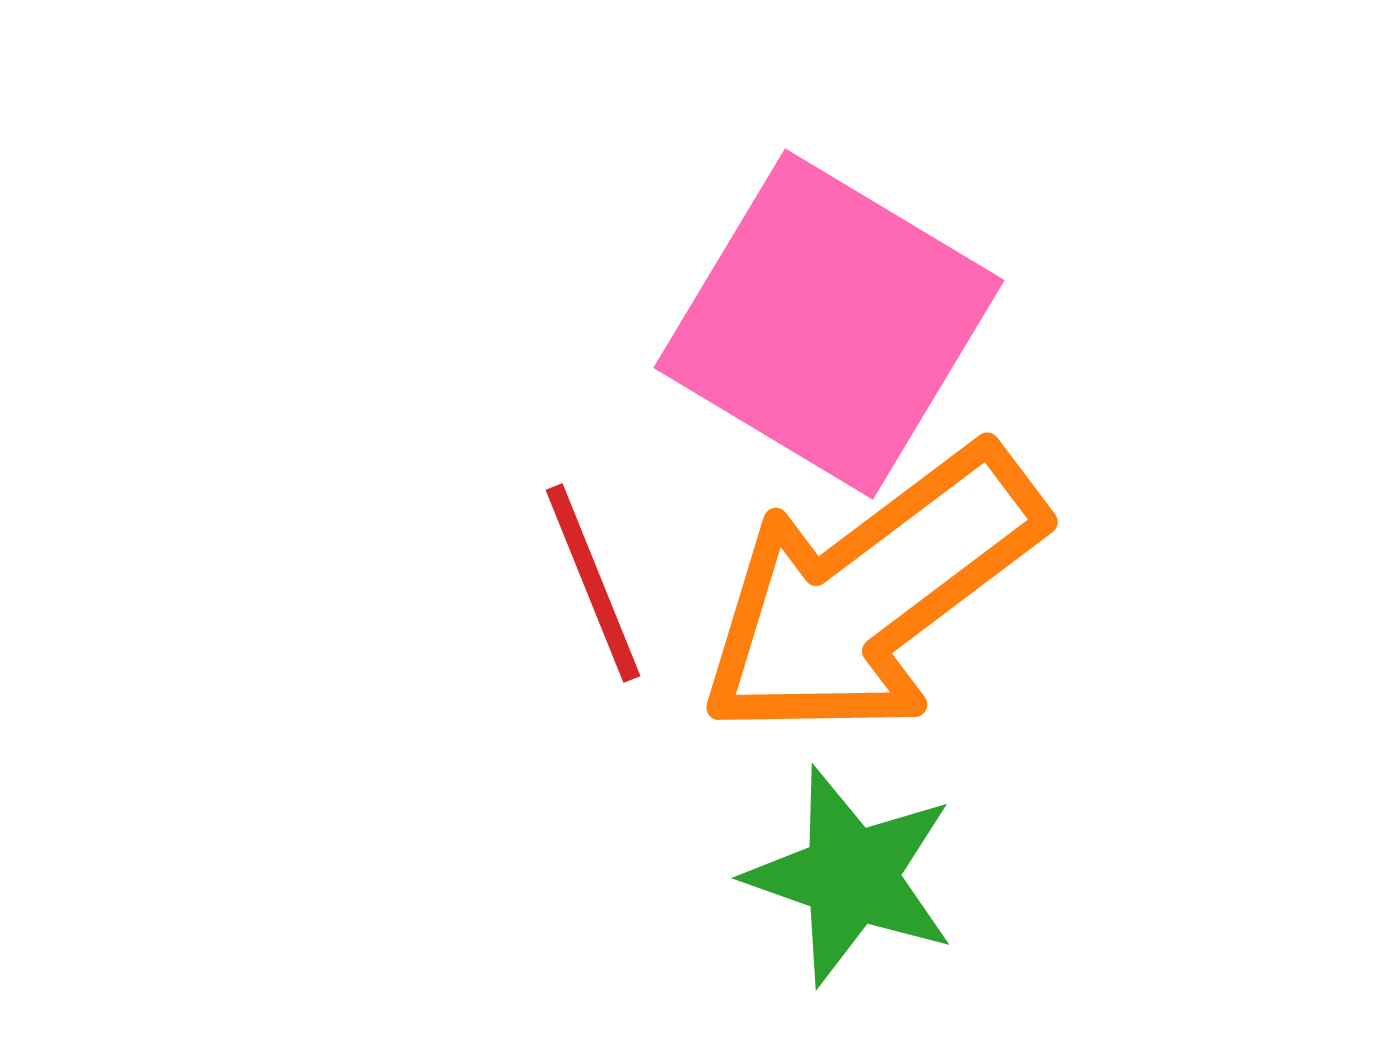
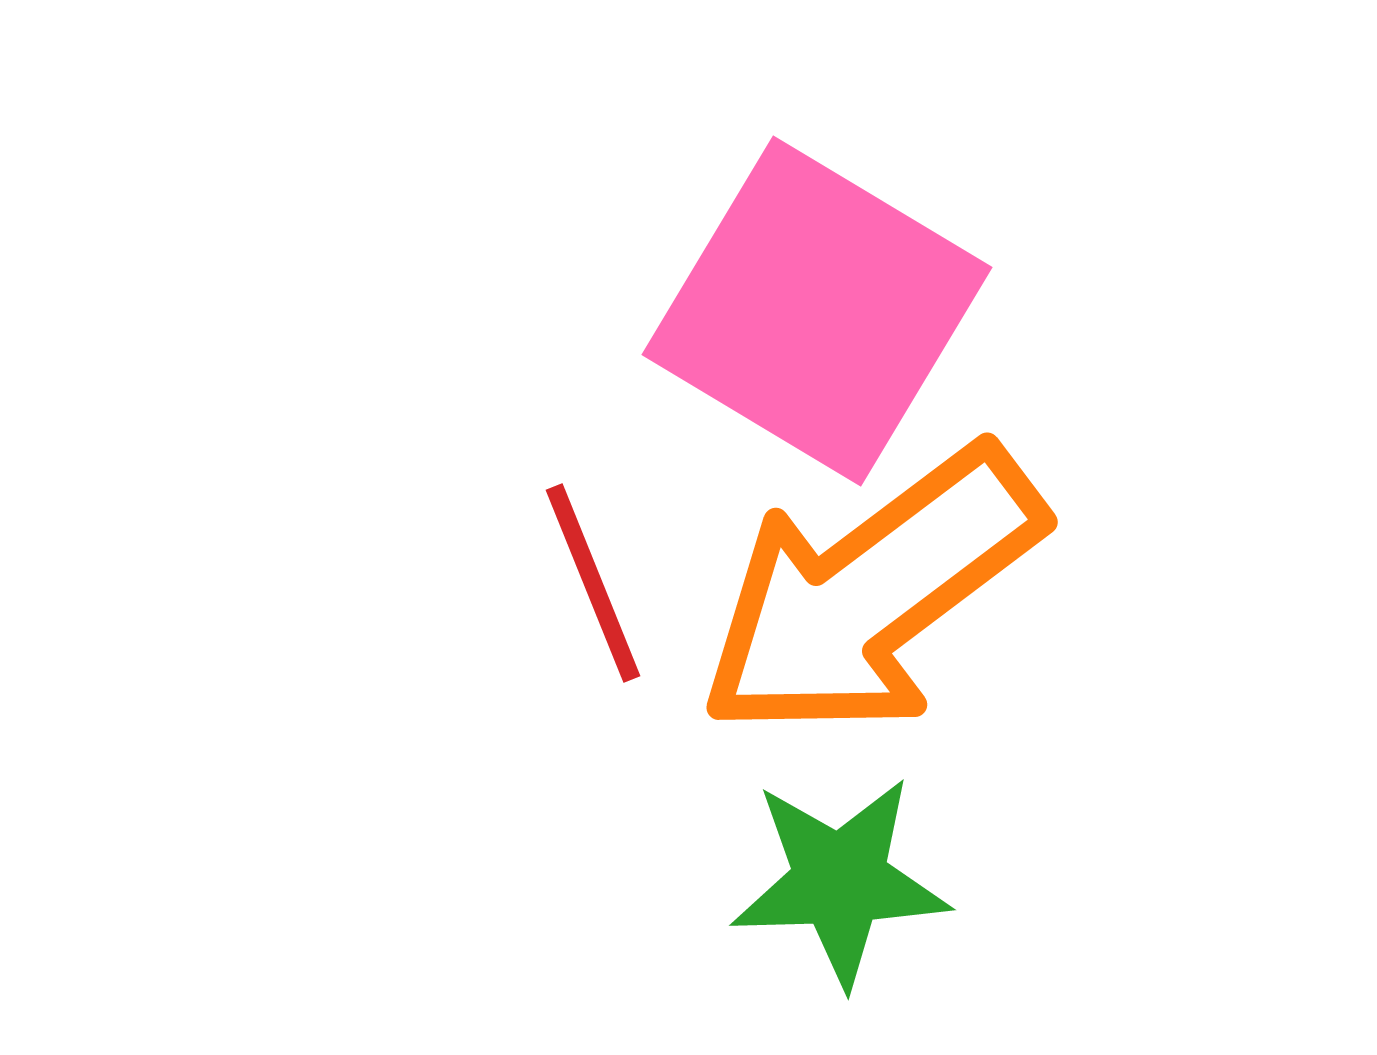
pink square: moved 12 px left, 13 px up
green star: moved 11 px left, 5 px down; rotated 21 degrees counterclockwise
